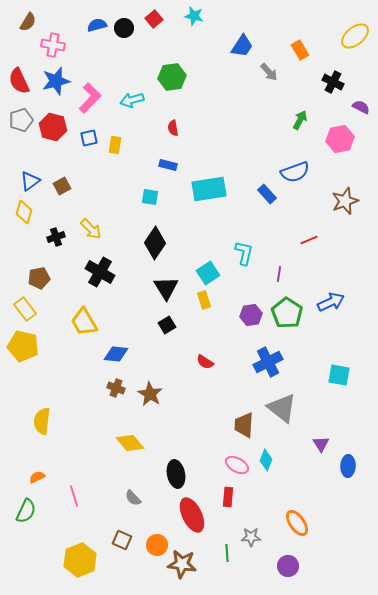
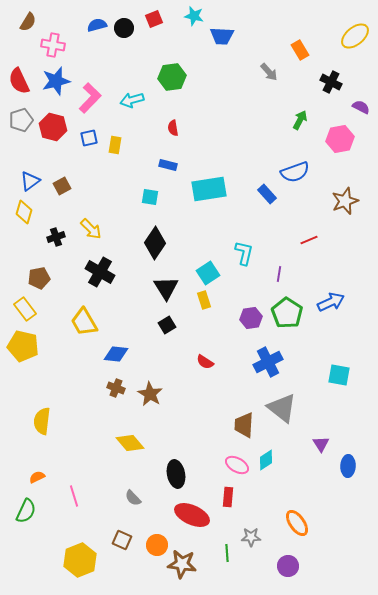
red square at (154, 19): rotated 18 degrees clockwise
blue trapezoid at (242, 46): moved 20 px left, 10 px up; rotated 60 degrees clockwise
black cross at (333, 82): moved 2 px left
purple hexagon at (251, 315): moved 3 px down
cyan diamond at (266, 460): rotated 35 degrees clockwise
red ellipse at (192, 515): rotated 40 degrees counterclockwise
